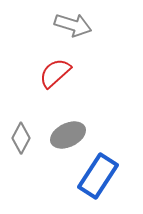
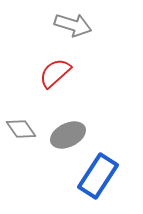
gray diamond: moved 9 px up; rotated 64 degrees counterclockwise
